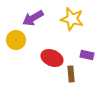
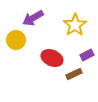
yellow star: moved 3 px right, 6 px down; rotated 25 degrees clockwise
purple rectangle: rotated 40 degrees counterclockwise
brown rectangle: moved 3 px right; rotated 70 degrees clockwise
